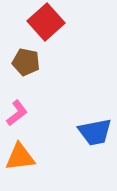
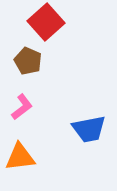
brown pentagon: moved 2 px right, 1 px up; rotated 12 degrees clockwise
pink L-shape: moved 5 px right, 6 px up
blue trapezoid: moved 6 px left, 3 px up
